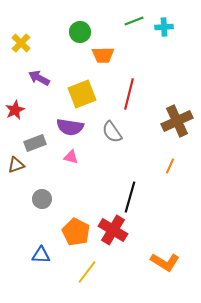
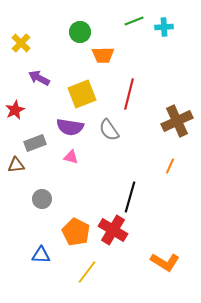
gray semicircle: moved 3 px left, 2 px up
brown triangle: rotated 12 degrees clockwise
